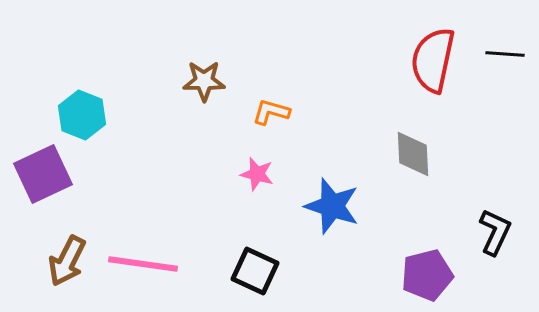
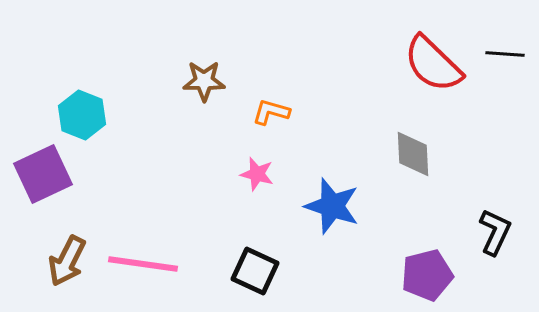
red semicircle: moved 4 px down; rotated 58 degrees counterclockwise
